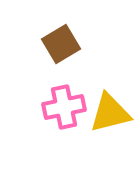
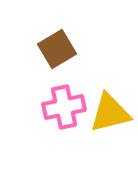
brown square: moved 4 px left, 5 px down
